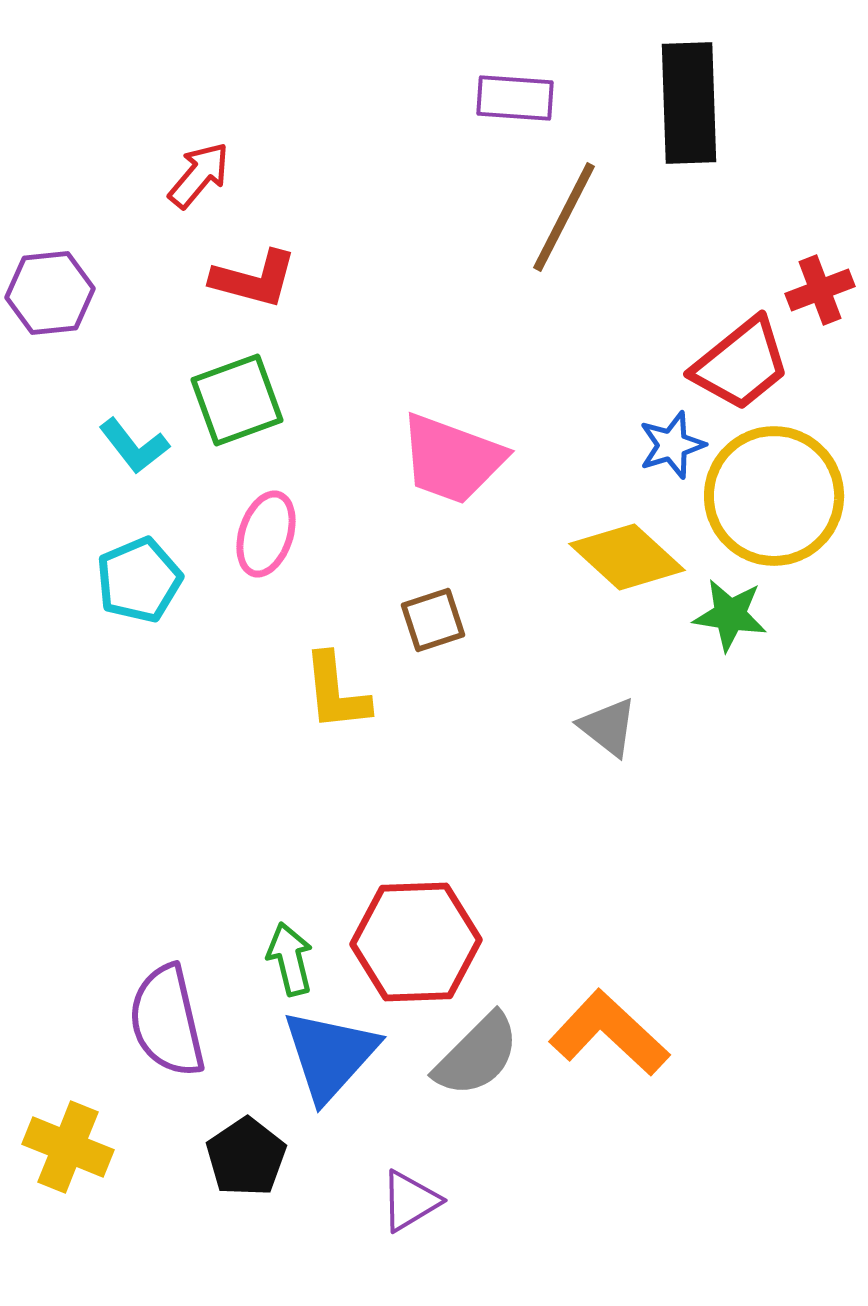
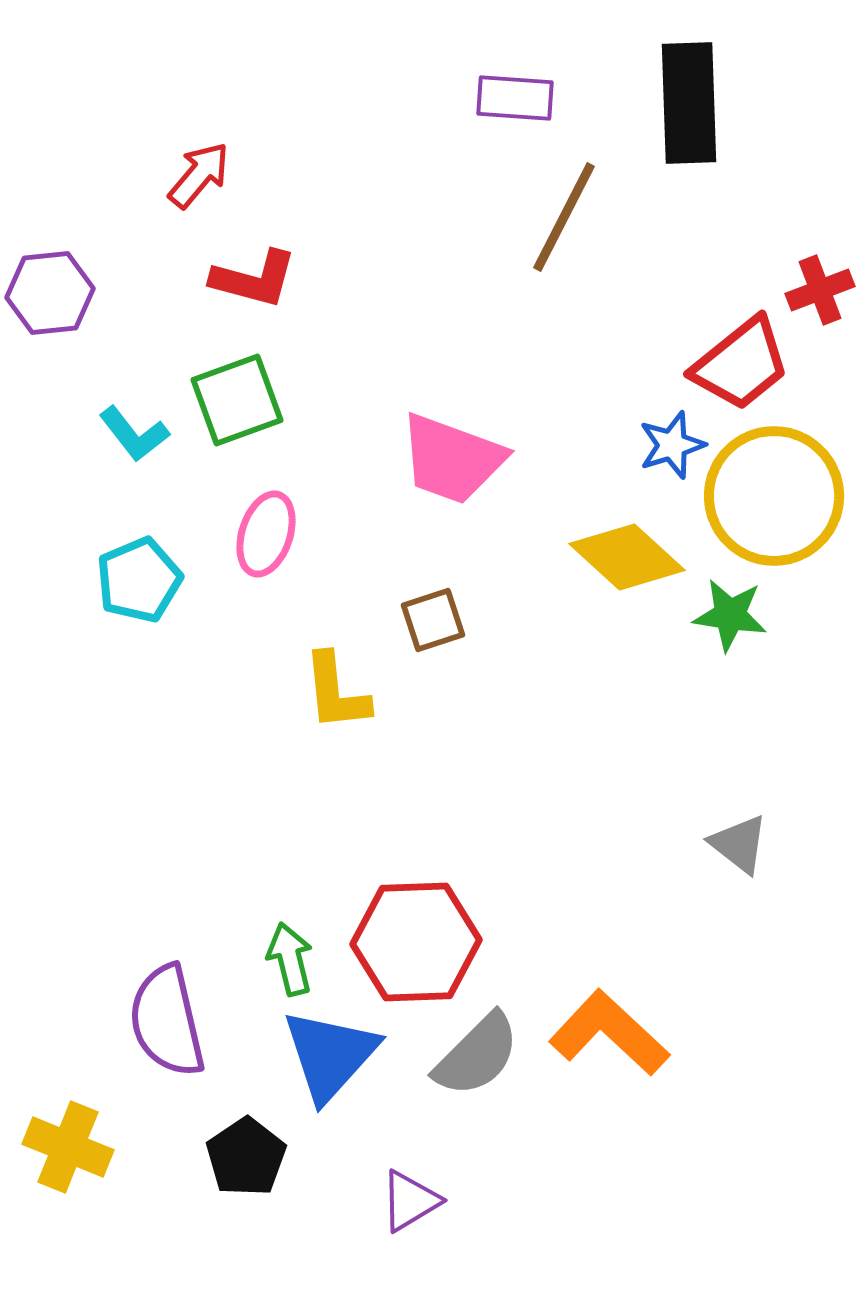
cyan L-shape: moved 12 px up
gray triangle: moved 131 px right, 117 px down
